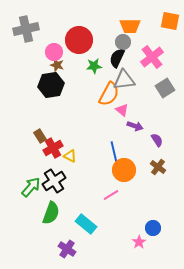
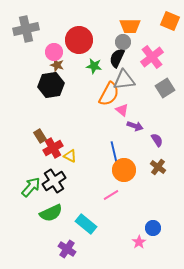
orange square: rotated 12 degrees clockwise
green star: rotated 14 degrees clockwise
green semicircle: rotated 45 degrees clockwise
